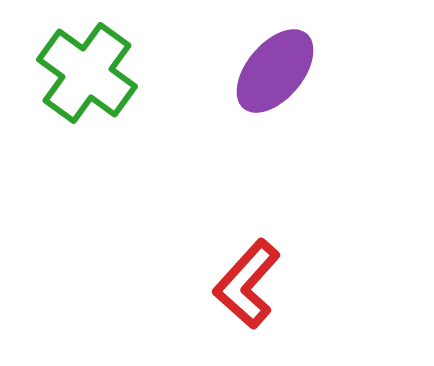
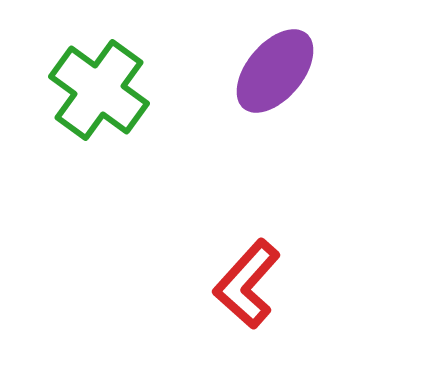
green cross: moved 12 px right, 17 px down
